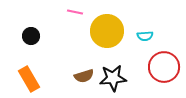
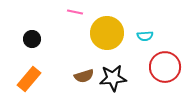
yellow circle: moved 2 px down
black circle: moved 1 px right, 3 px down
red circle: moved 1 px right
orange rectangle: rotated 70 degrees clockwise
